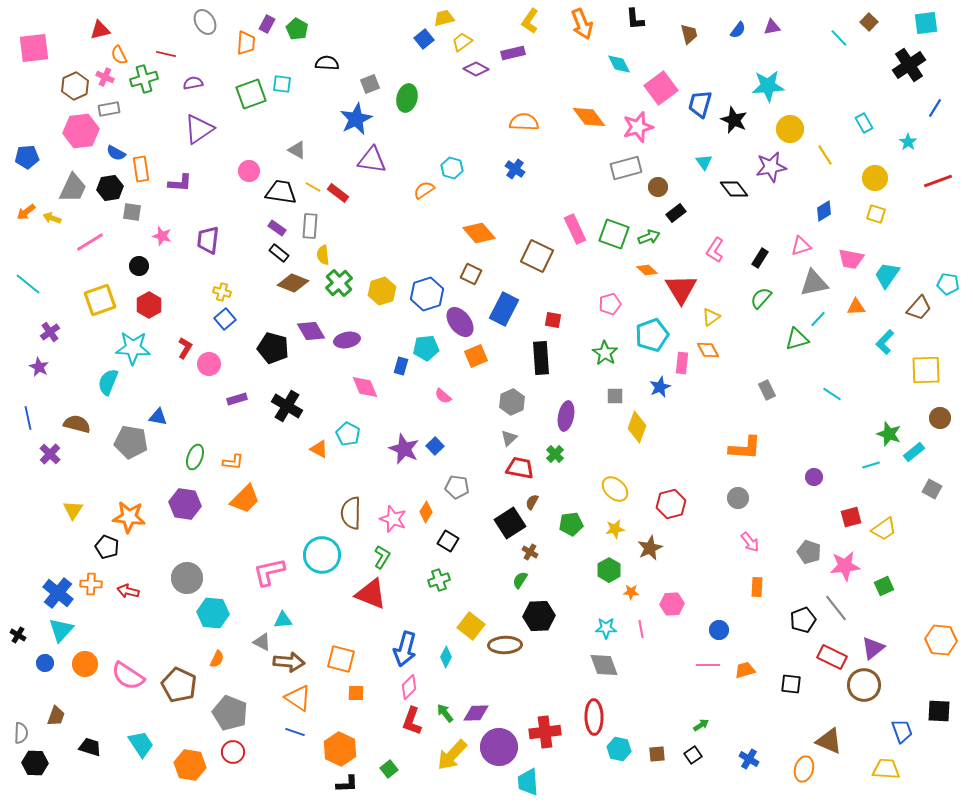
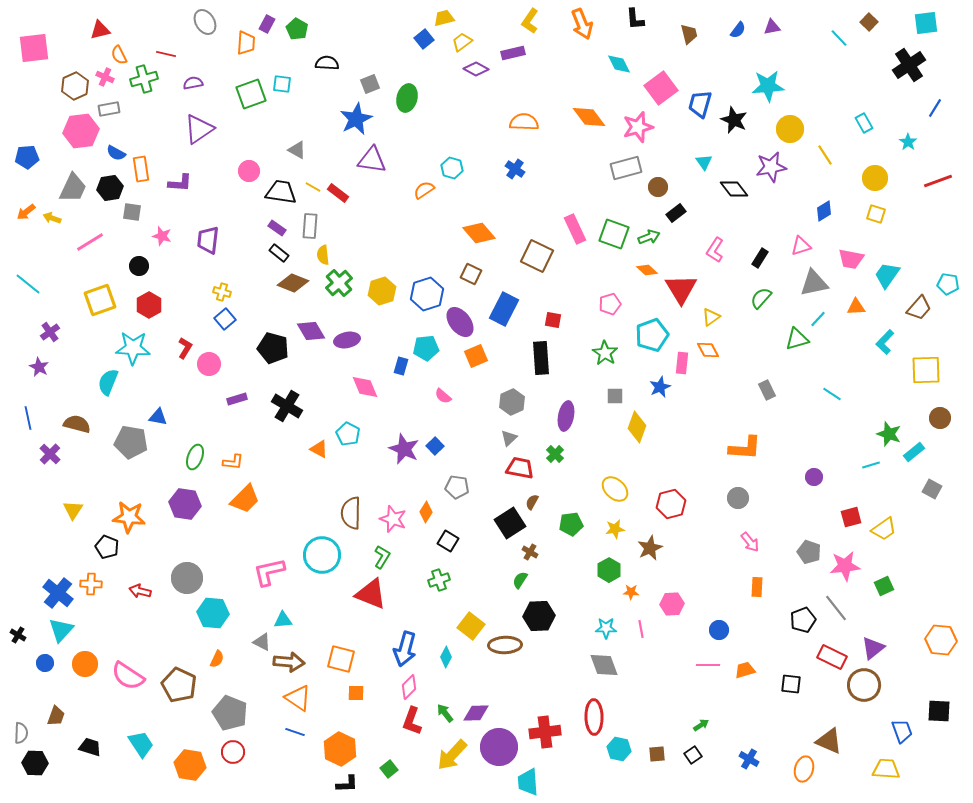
red arrow at (128, 591): moved 12 px right
